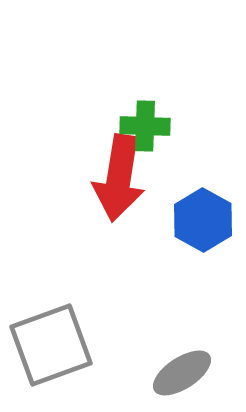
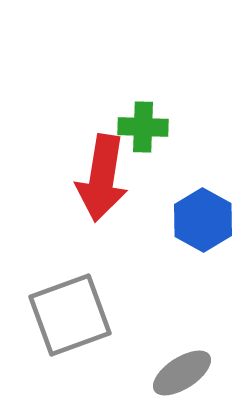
green cross: moved 2 px left, 1 px down
red arrow: moved 17 px left
gray square: moved 19 px right, 30 px up
